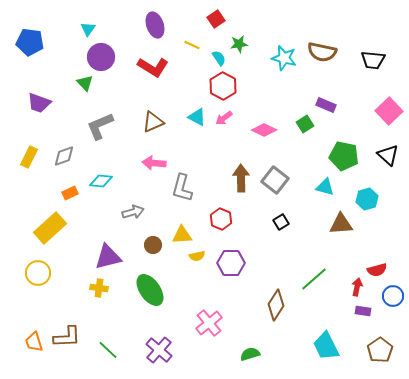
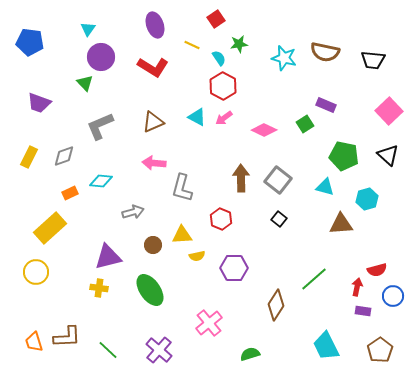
brown semicircle at (322, 52): moved 3 px right
gray square at (275, 180): moved 3 px right
black square at (281, 222): moved 2 px left, 3 px up; rotated 21 degrees counterclockwise
purple hexagon at (231, 263): moved 3 px right, 5 px down
yellow circle at (38, 273): moved 2 px left, 1 px up
